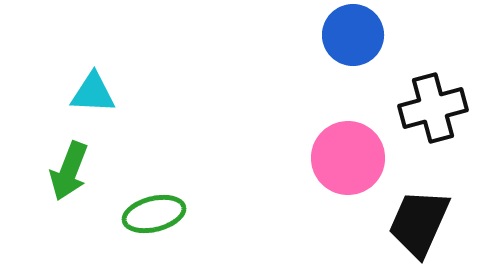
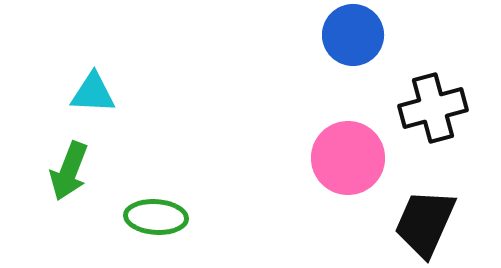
green ellipse: moved 2 px right, 3 px down; rotated 18 degrees clockwise
black trapezoid: moved 6 px right
